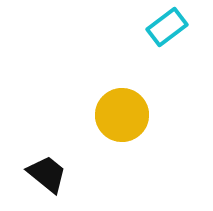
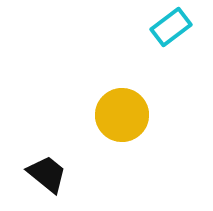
cyan rectangle: moved 4 px right
